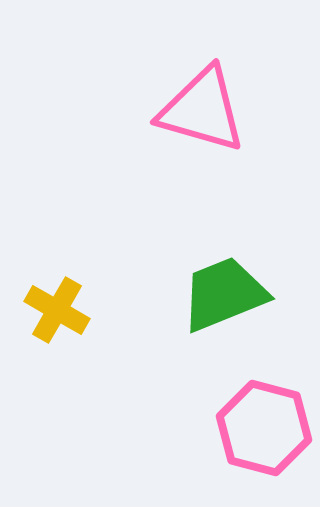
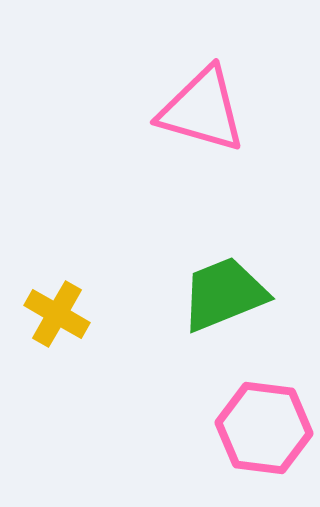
yellow cross: moved 4 px down
pink hexagon: rotated 8 degrees counterclockwise
